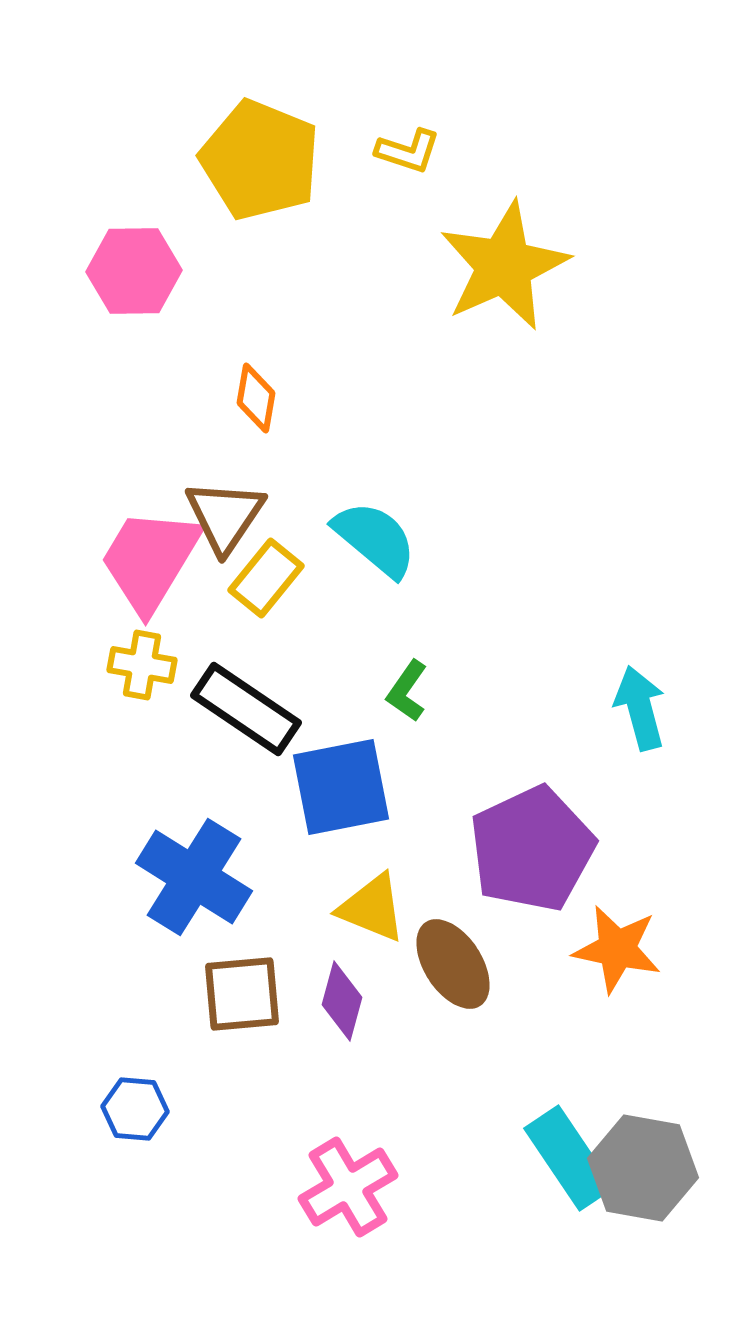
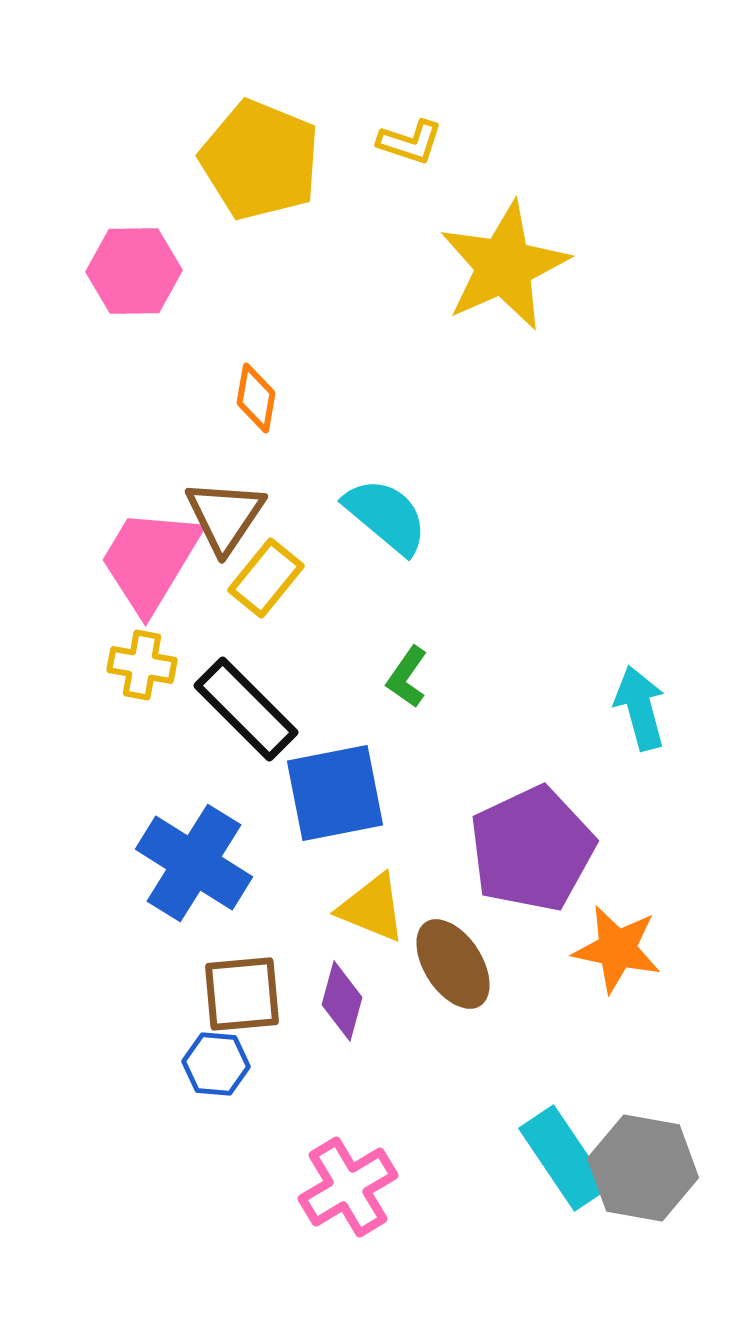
yellow L-shape: moved 2 px right, 9 px up
cyan semicircle: moved 11 px right, 23 px up
green L-shape: moved 14 px up
black rectangle: rotated 11 degrees clockwise
blue square: moved 6 px left, 6 px down
blue cross: moved 14 px up
blue hexagon: moved 81 px right, 45 px up
cyan rectangle: moved 5 px left
